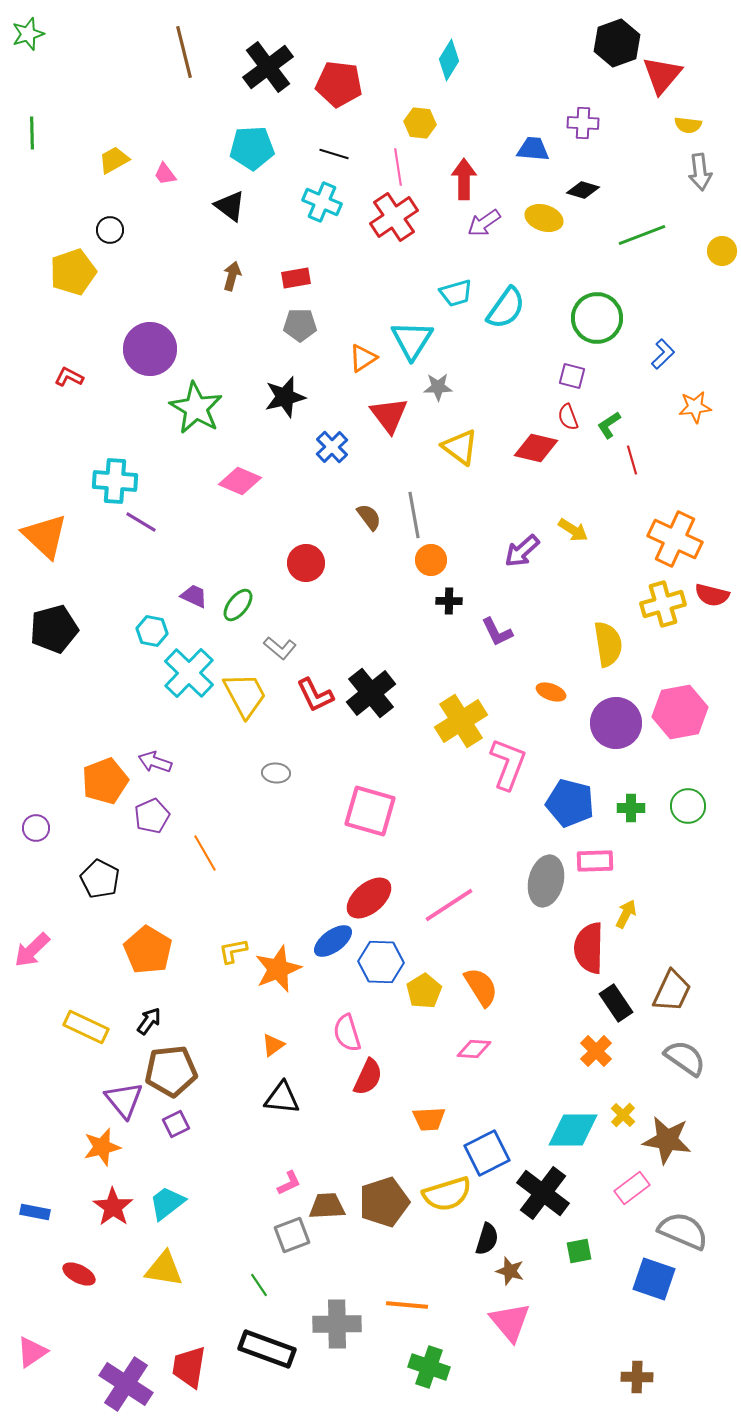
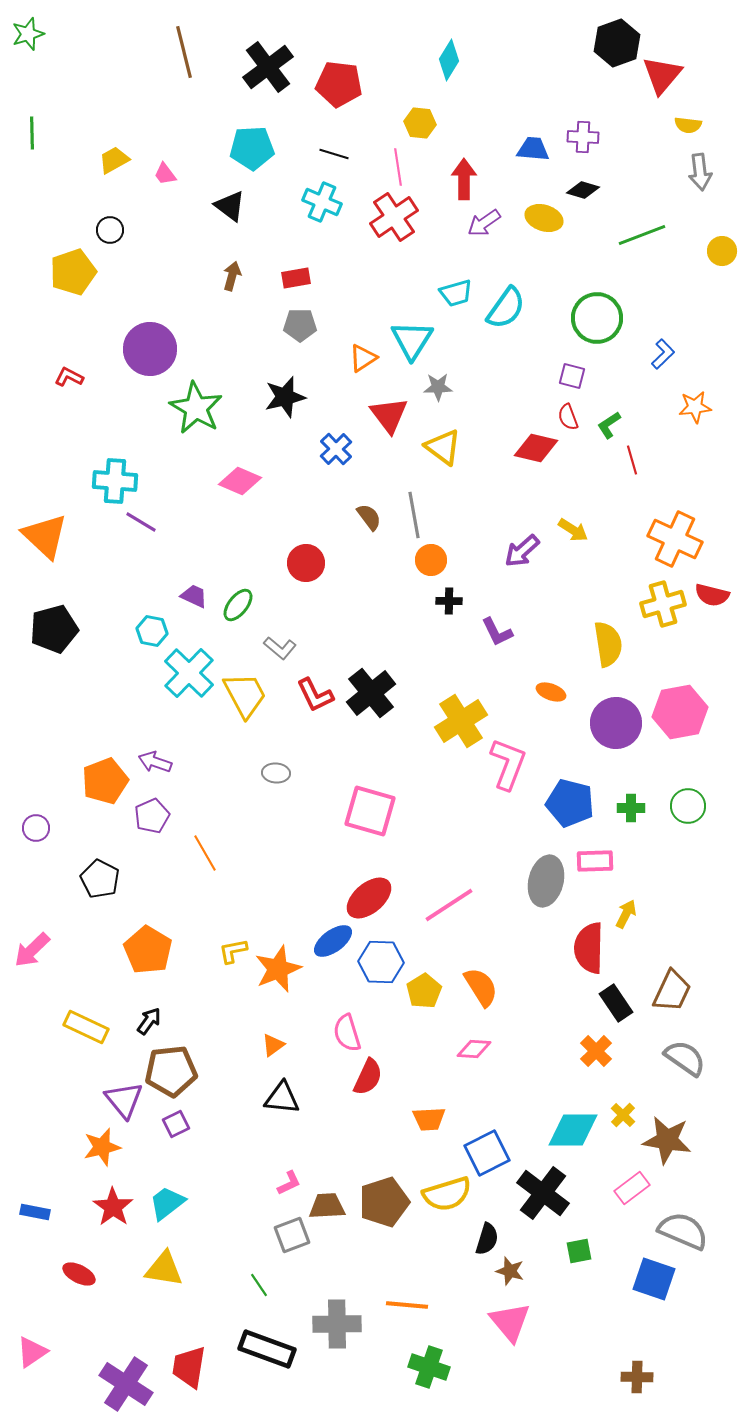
purple cross at (583, 123): moved 14 px down
blue cross at (332, 447): moved 4 px right, 2 px down
yellow triangle at (460, 447): moved 17 px left
